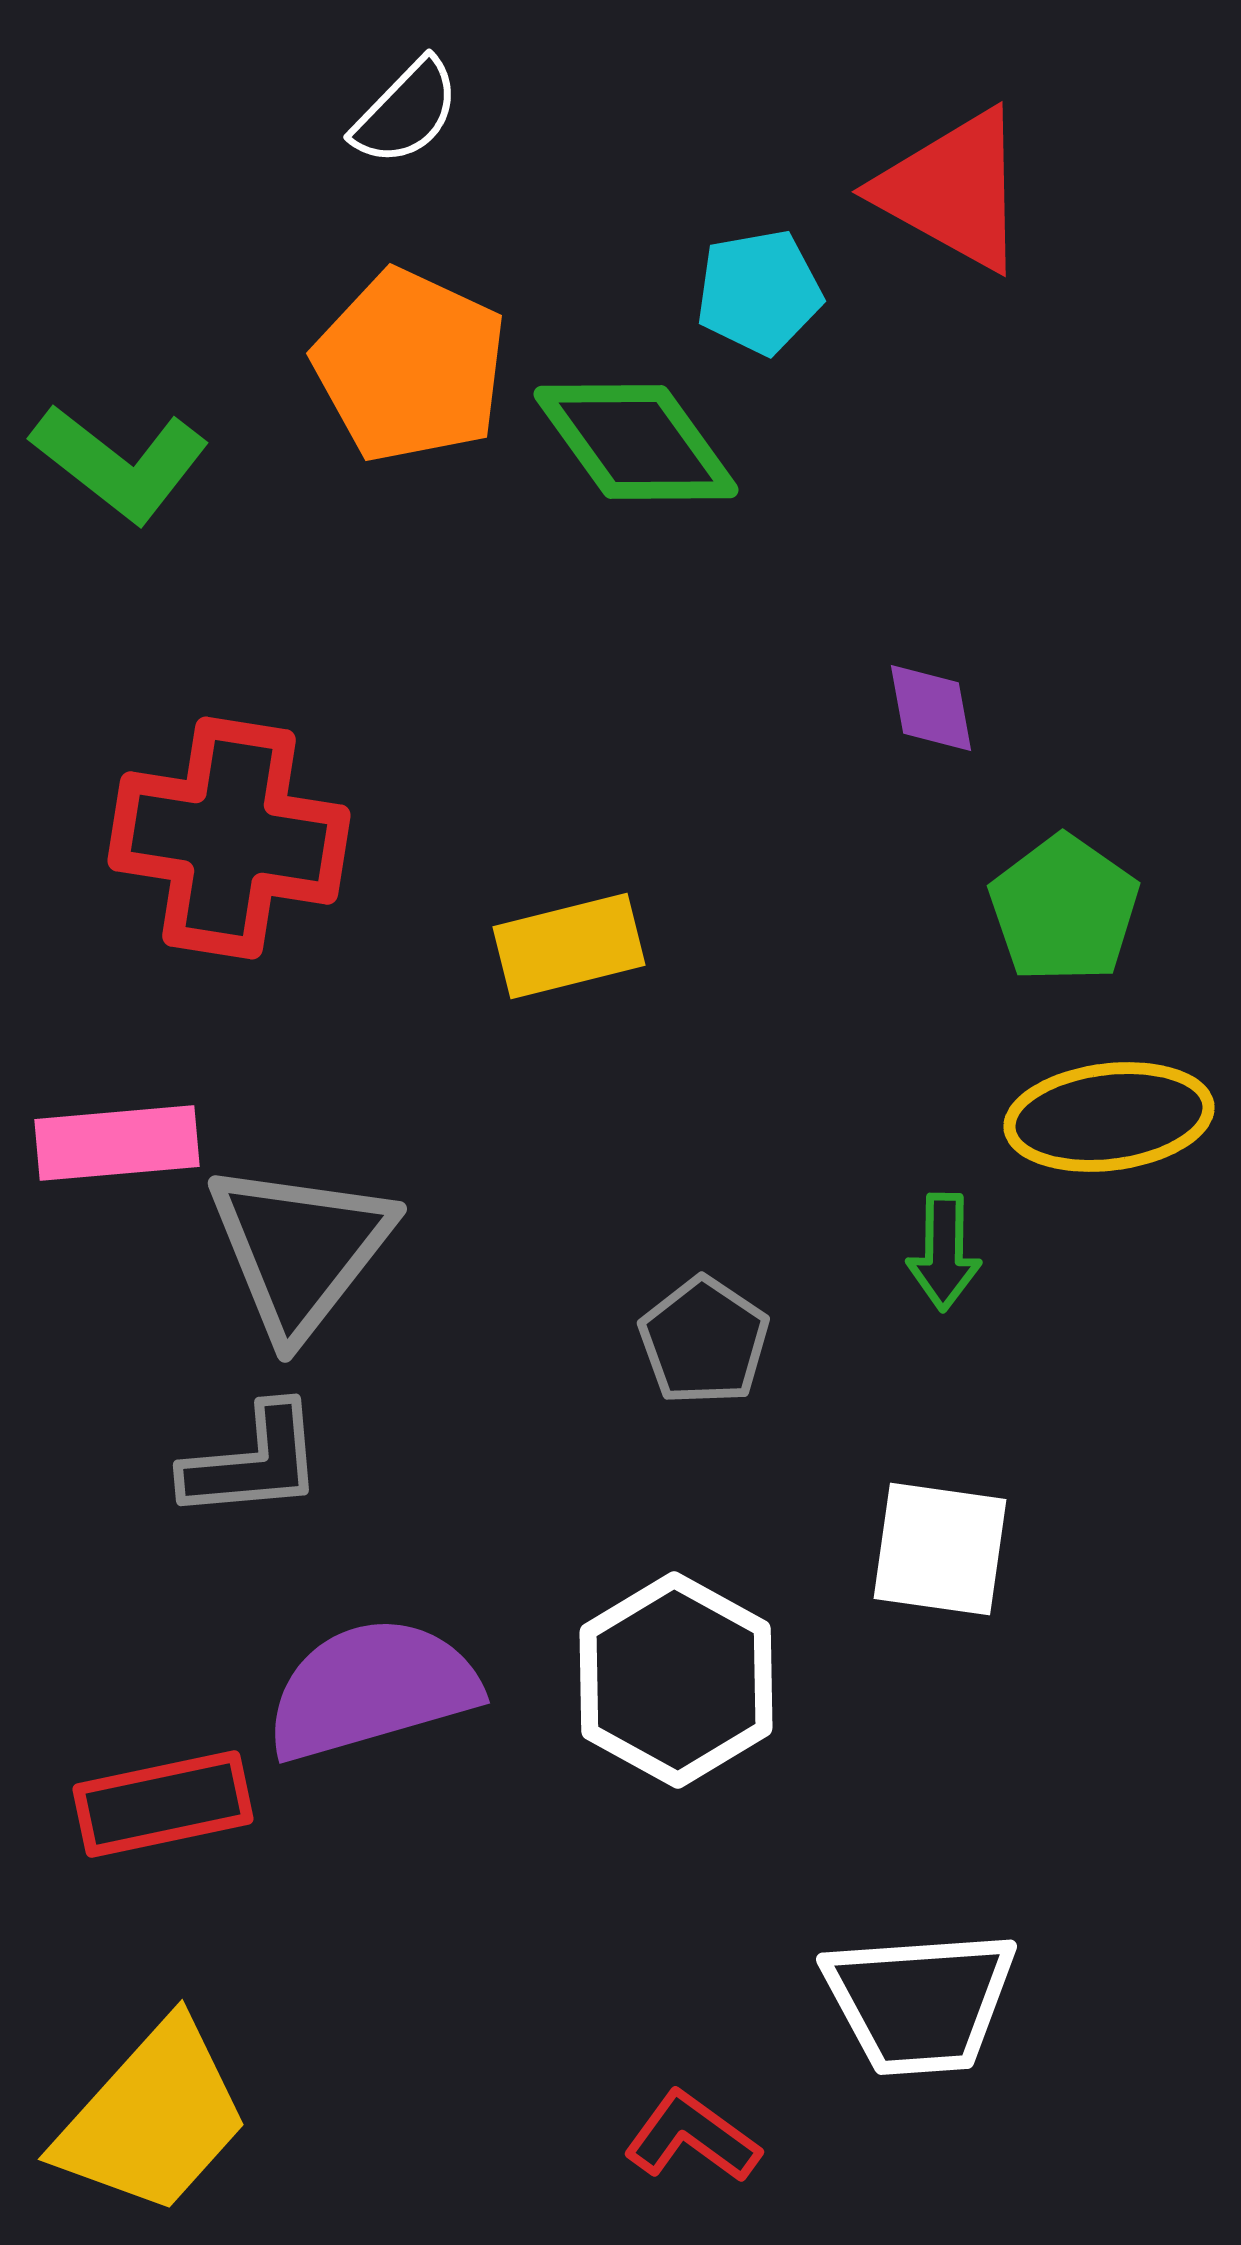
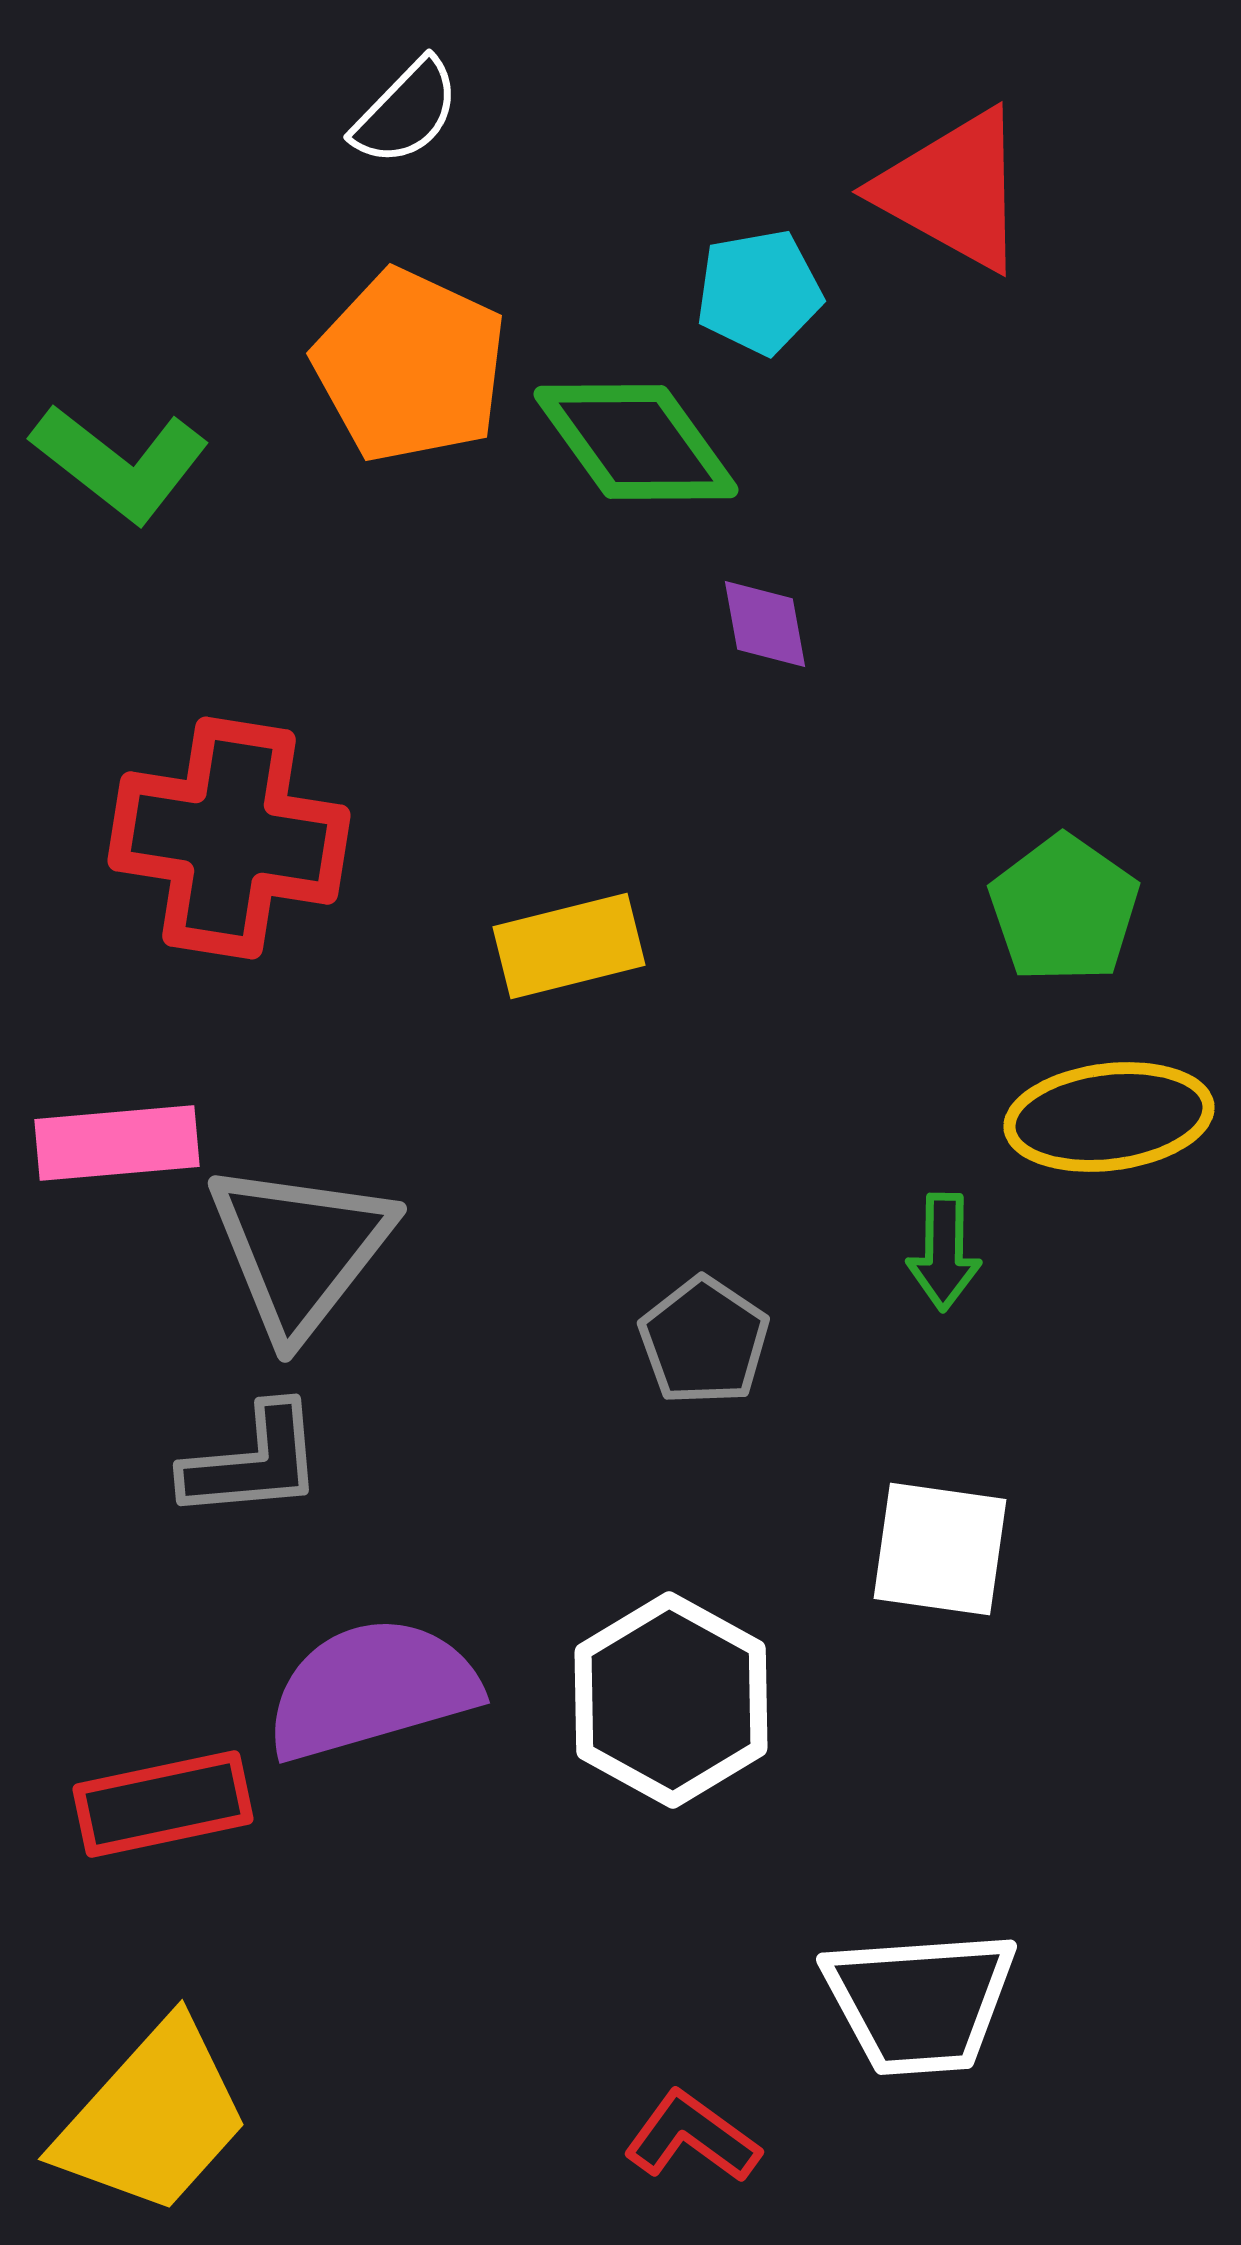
purple diamond: moved 166 px left, 84 px up
white hexagon: moved 5 px left, 20 px down
